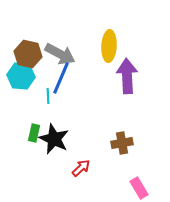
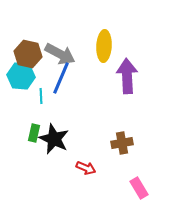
yellow ellipse: moved 5 px left
cyan line: moved 7 px left
red arrow: moved 5 px right; rotated 66 degrees clockwise
